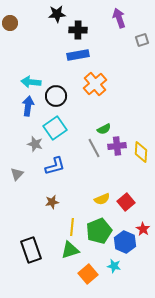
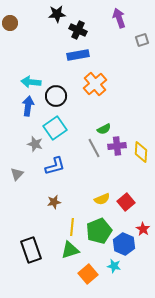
black cross: rotated 24 degrees clockwise
brown star: moved 2 px right
blue hexagon: moved 1 px left, 2 px down
